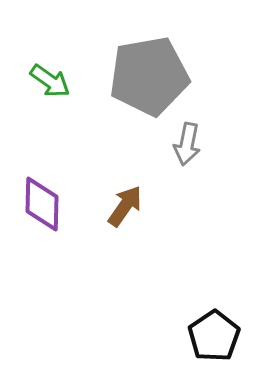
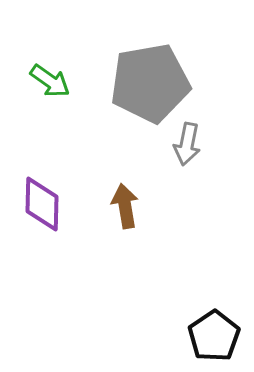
gray pentagon: moved 1 px right, 7 px down
brown arrow: rotated 45 degrees counterclockwise
